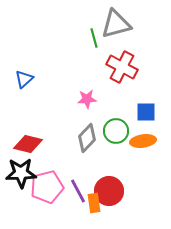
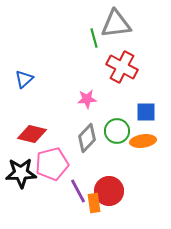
gray triangle: rotated 8 degrees clockwise
green circle: moved 1 px right
red diamond: moved 4 px right, 10 px up
pink pentagon: moved 5 px right, 23 px up
